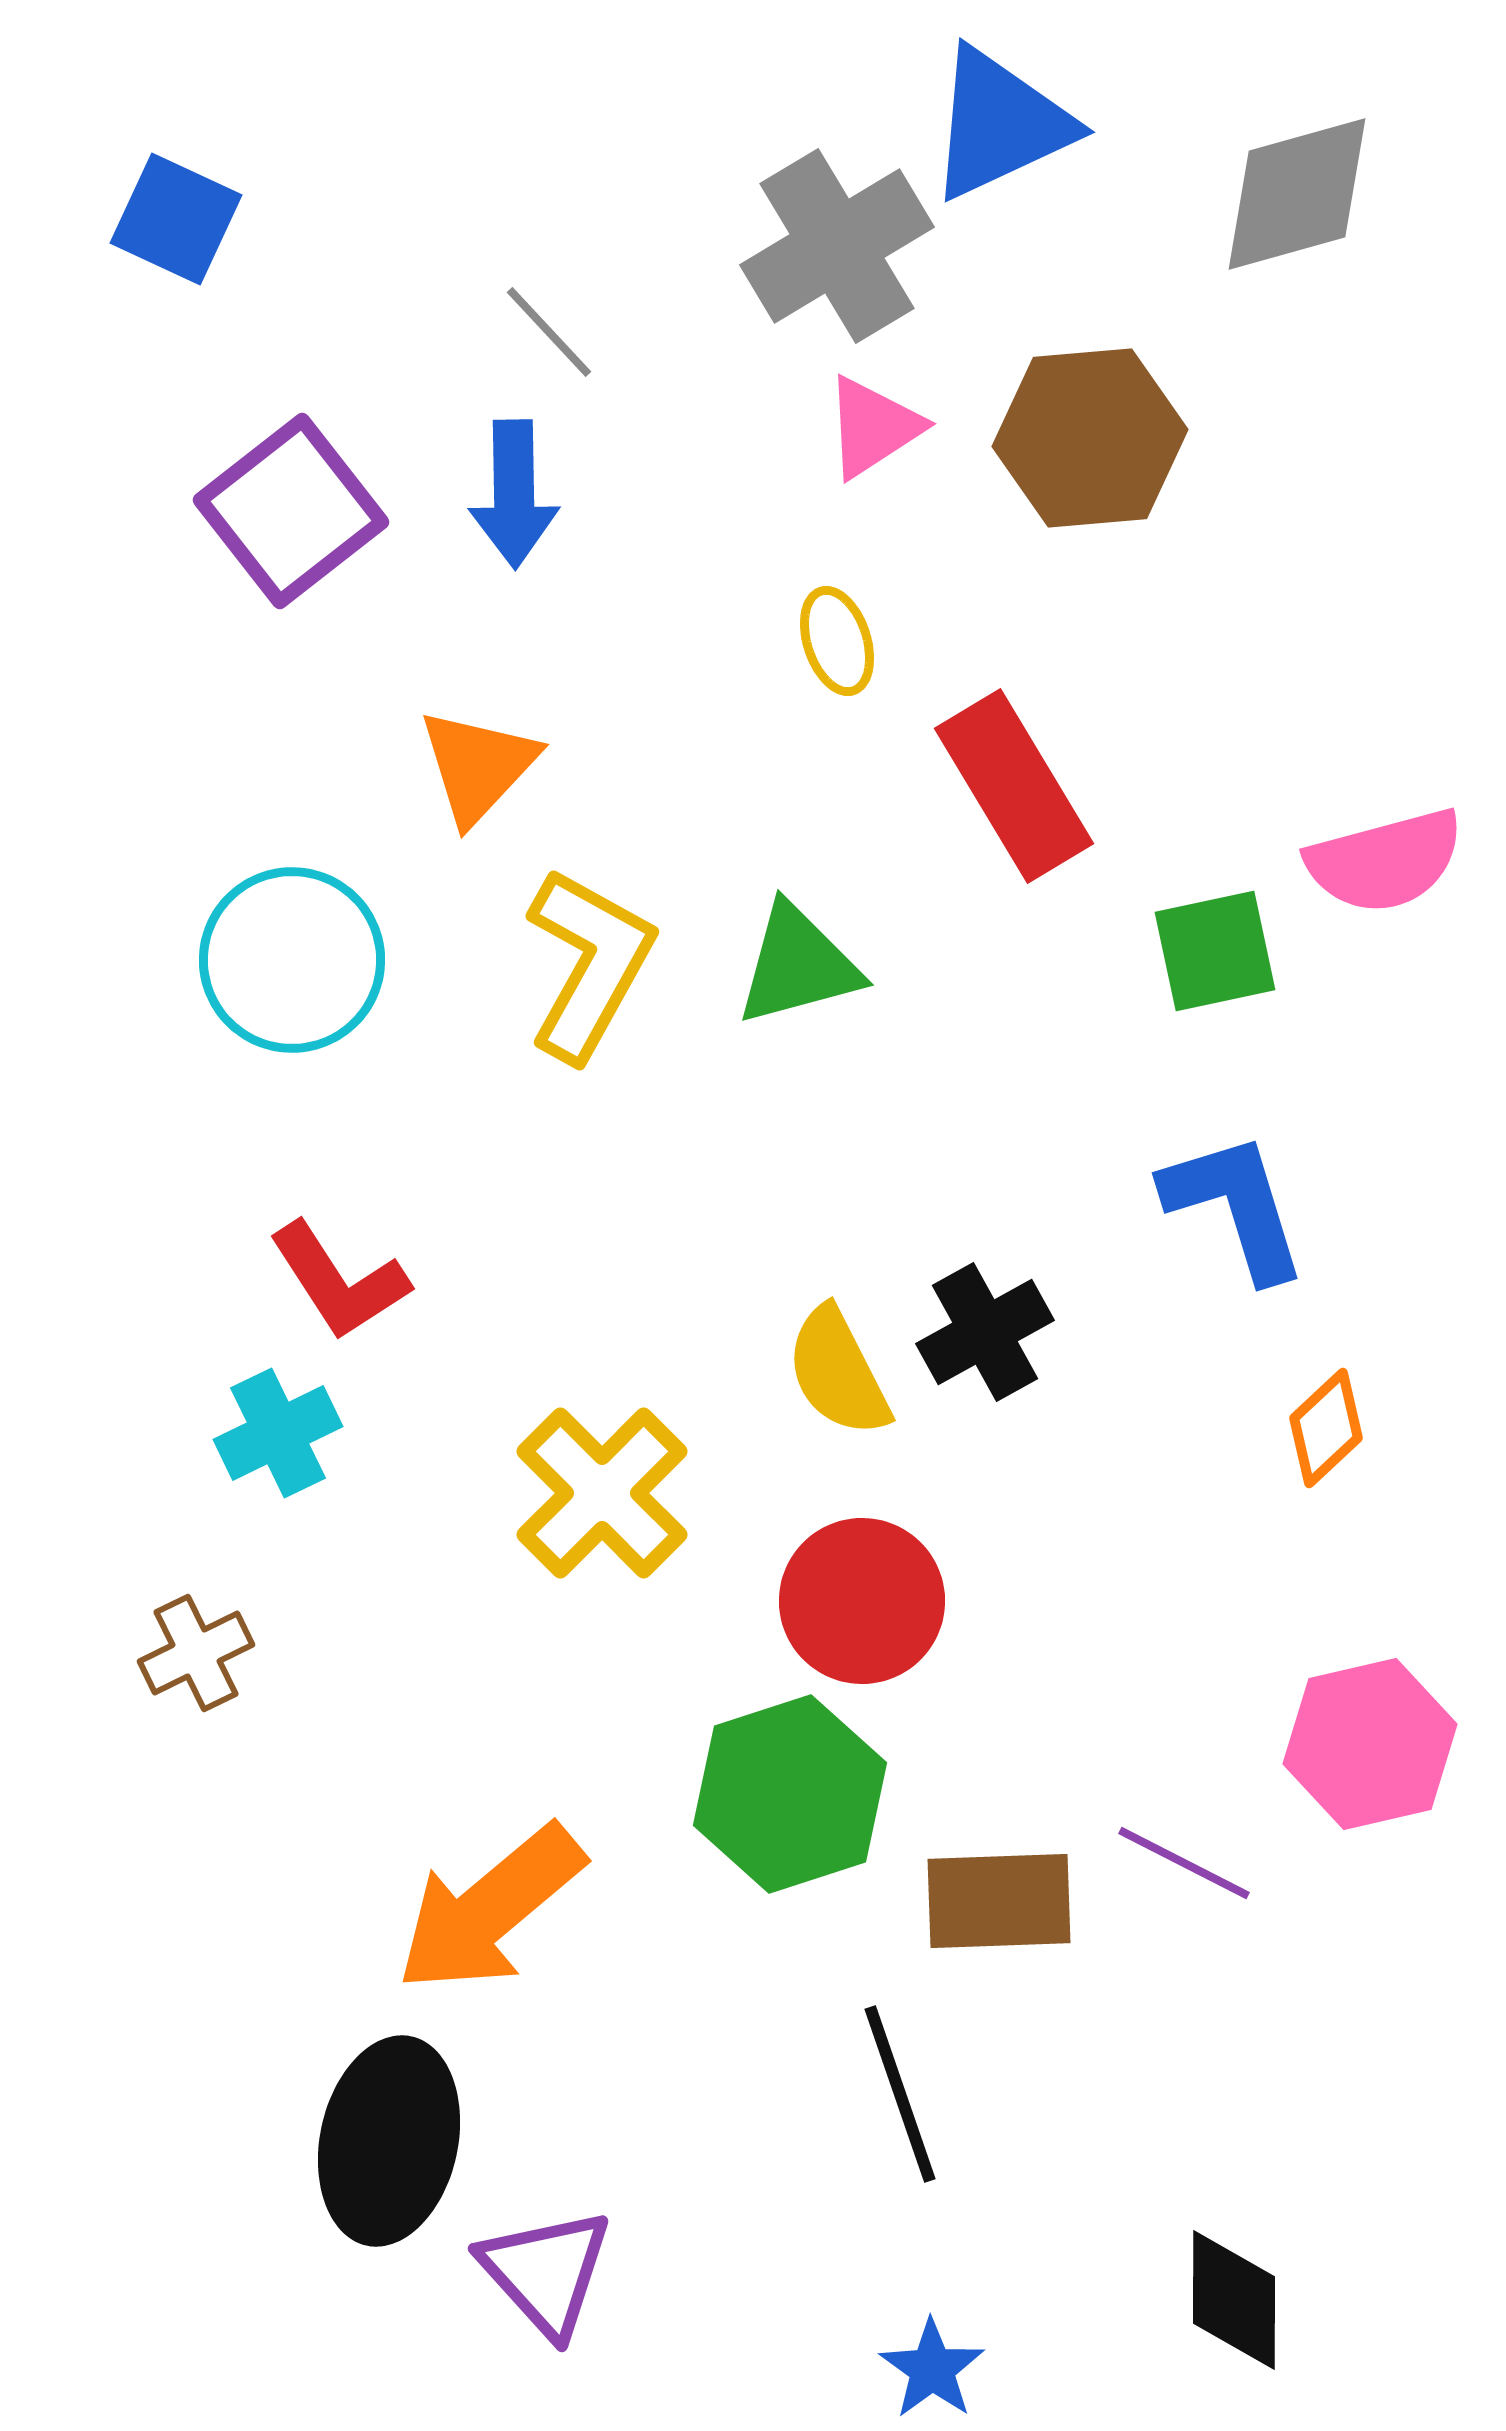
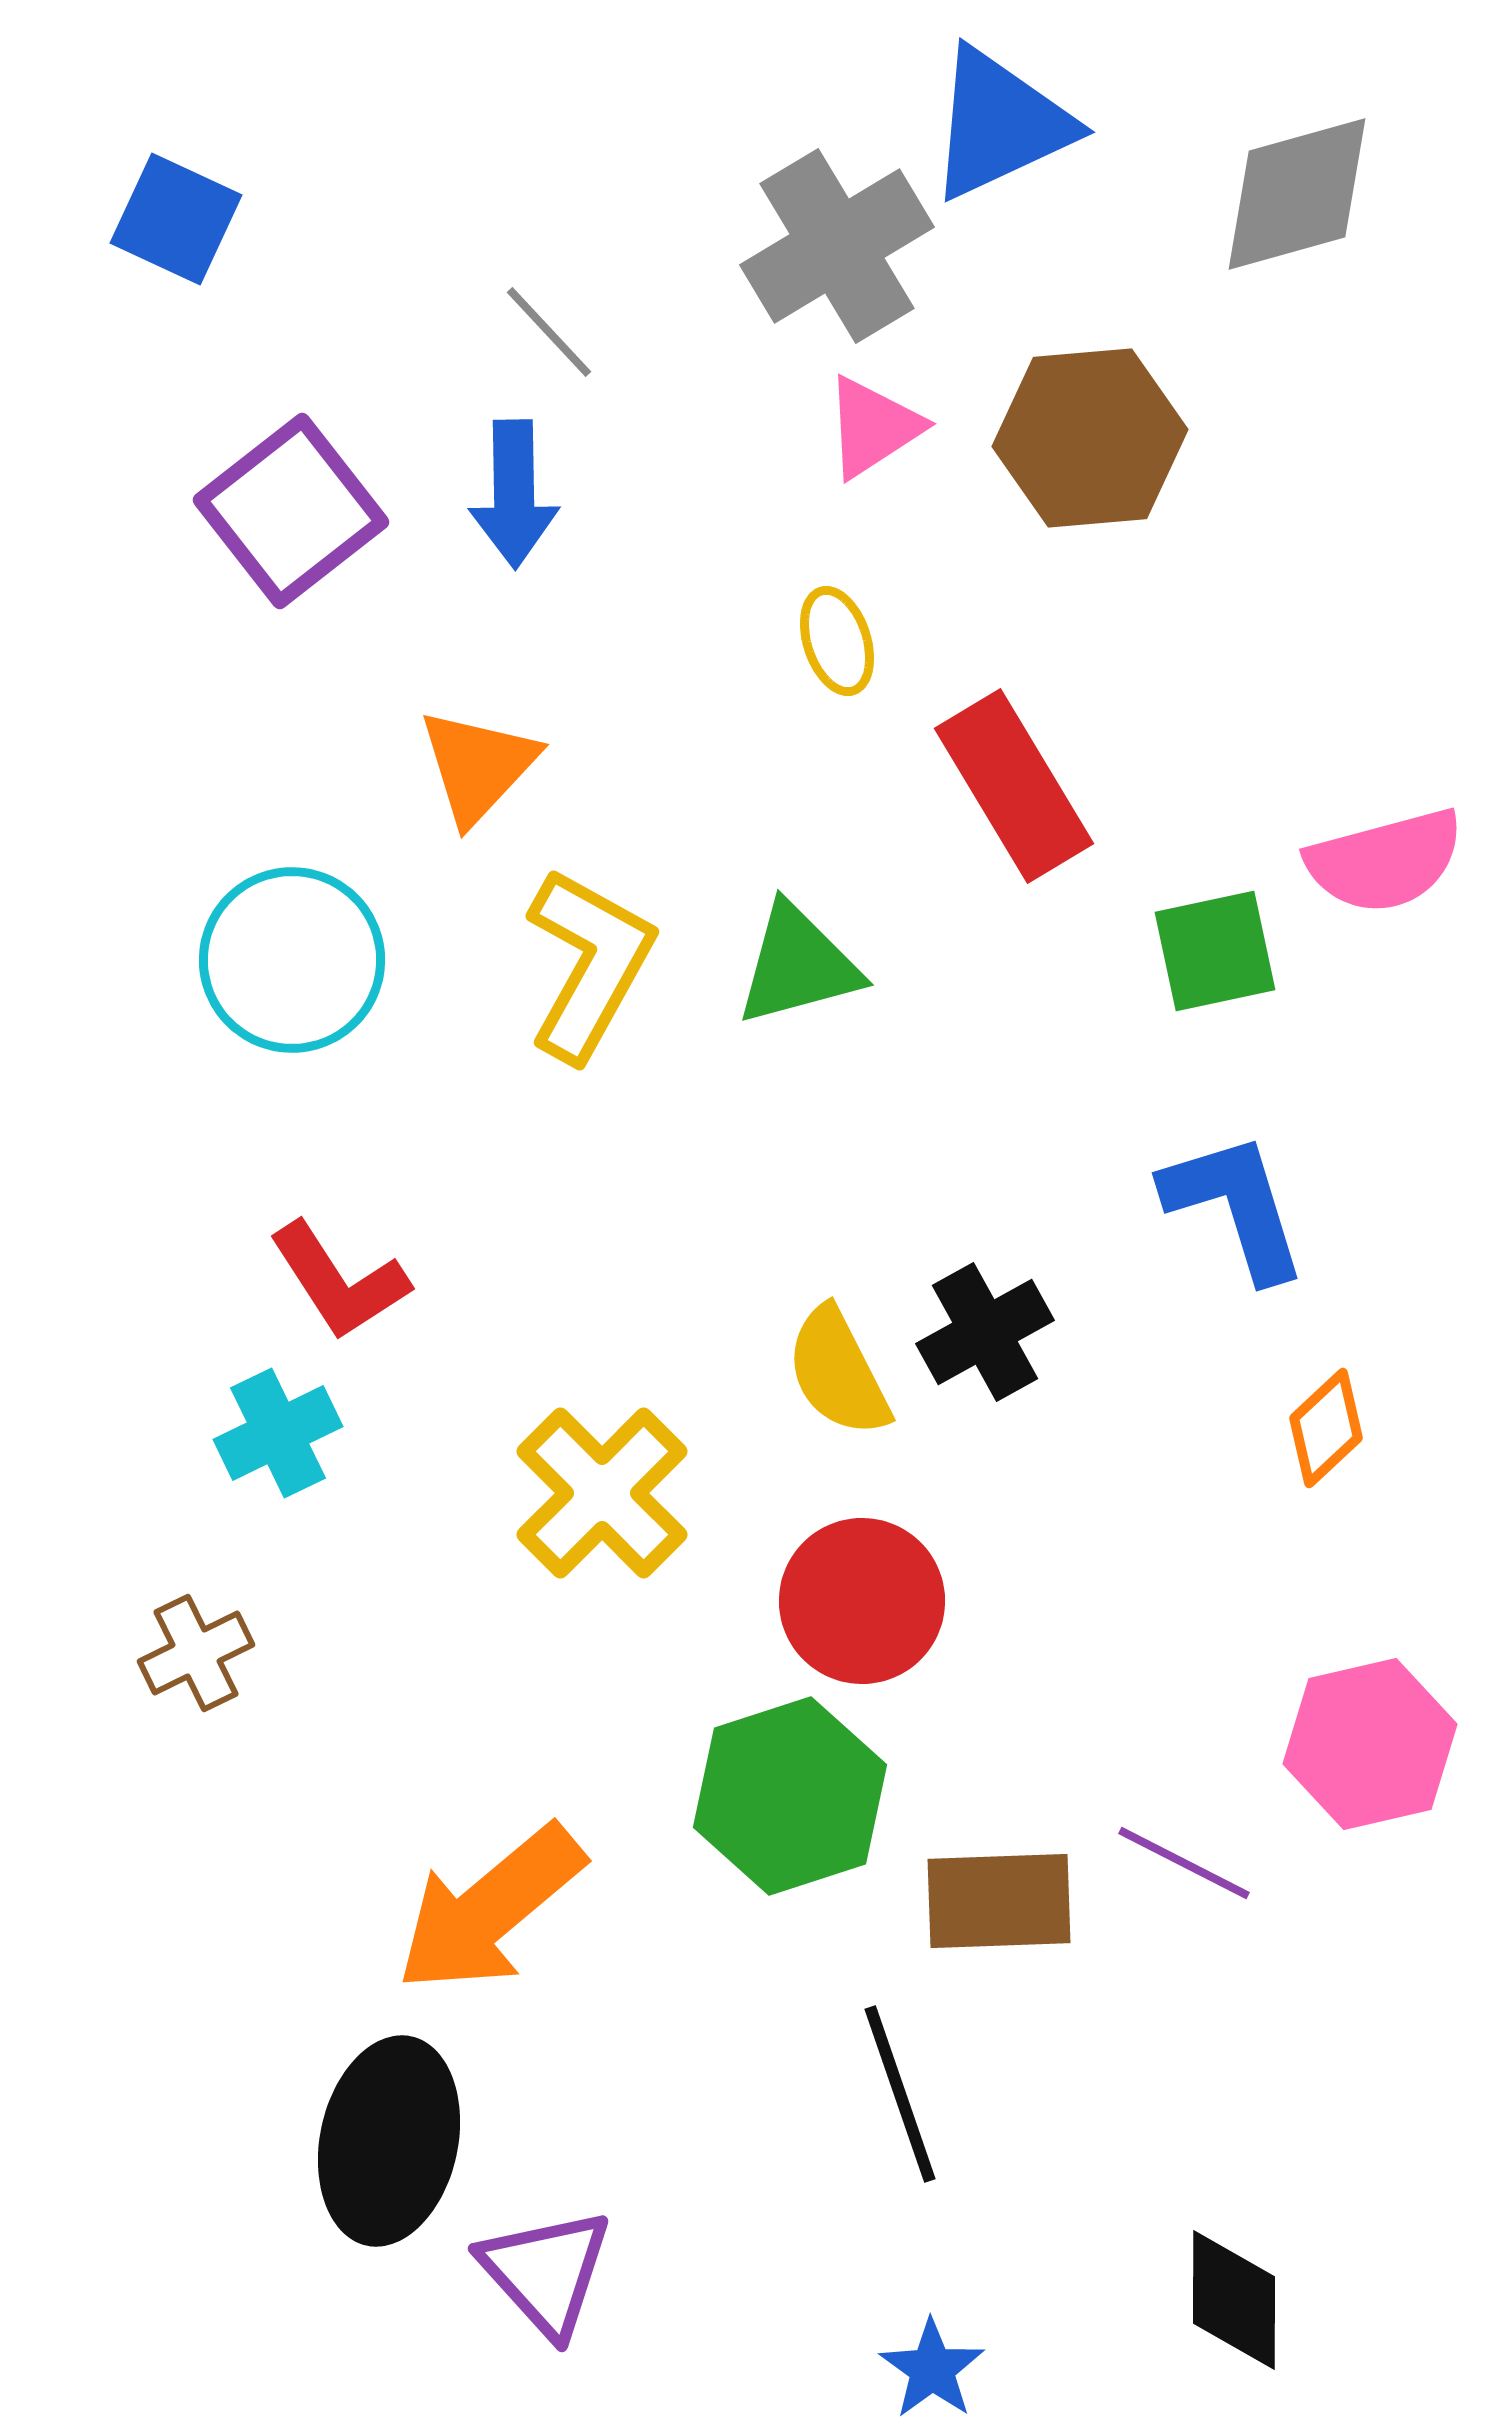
green hexagon: moved 2 px down
